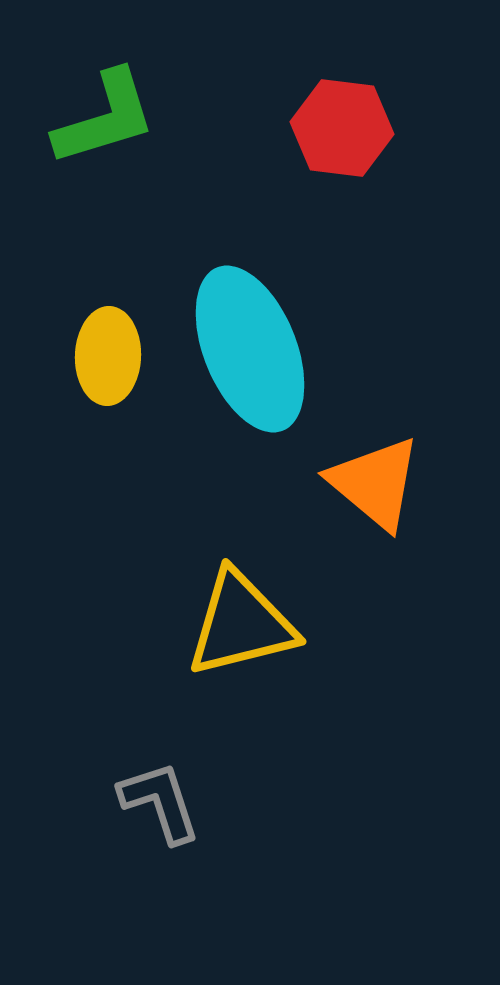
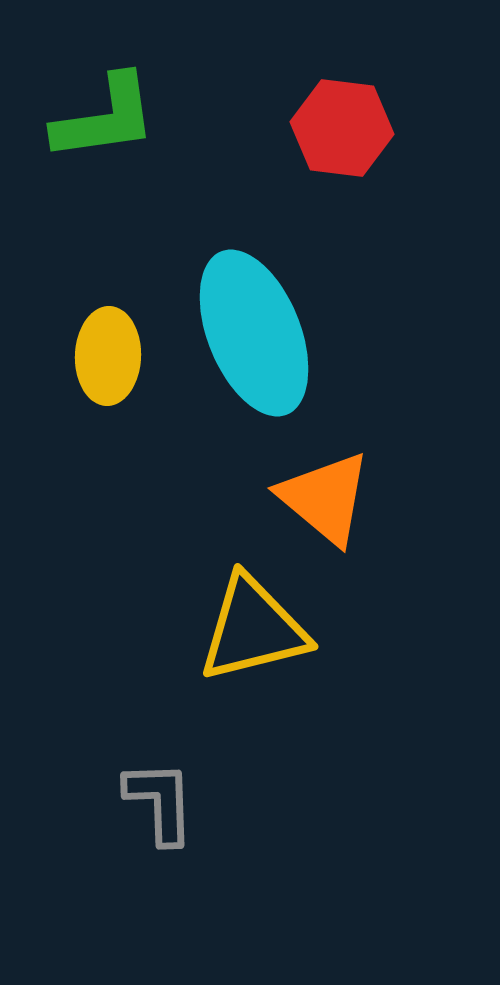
green L-shape: rotated 9 degrees clockwise
cyan ellipse: moved 4 px right, 16 px up
orange triangle: moved 50 px left, 15 px down
yellow triangle: moved 12 px right, 5 px down
gray L-shape: rotated 16 degrees clockwise
